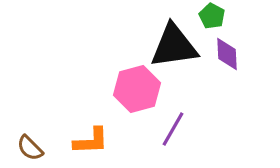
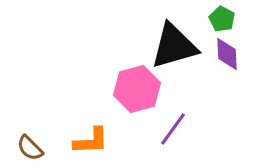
green pentagon: moved 10 px right, 3 px down
black triangle: rotated 8 degrees counterclockwise
purple line: rotated 6 degrees clockwise
